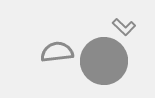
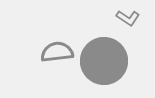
gray L-shape: moved 4 px right, 9 px up; rotated 10 degrees counterclockwise
